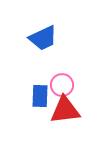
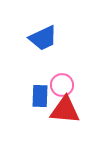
red triangle: rotated 12 degrees clockwise
